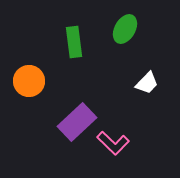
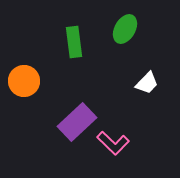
orange circle: moved 5 px left
